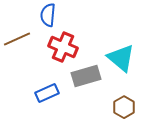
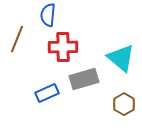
brown line: rotated 44 degrees counterclockwise
red cross: rotated 24 degrees counterclockwise
gray rectangle: moved 2 px left, 3 px down
brown hexagon: moved 3 px up
